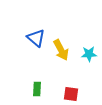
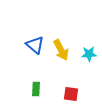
blue triangle: moved 1 px left, 7 px down
green rectangle: moved 1 px left
